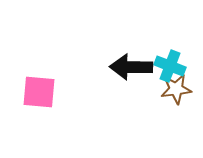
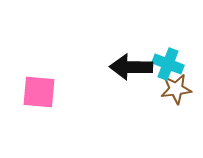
cyan cross: moved 2 px left, 2 px up
